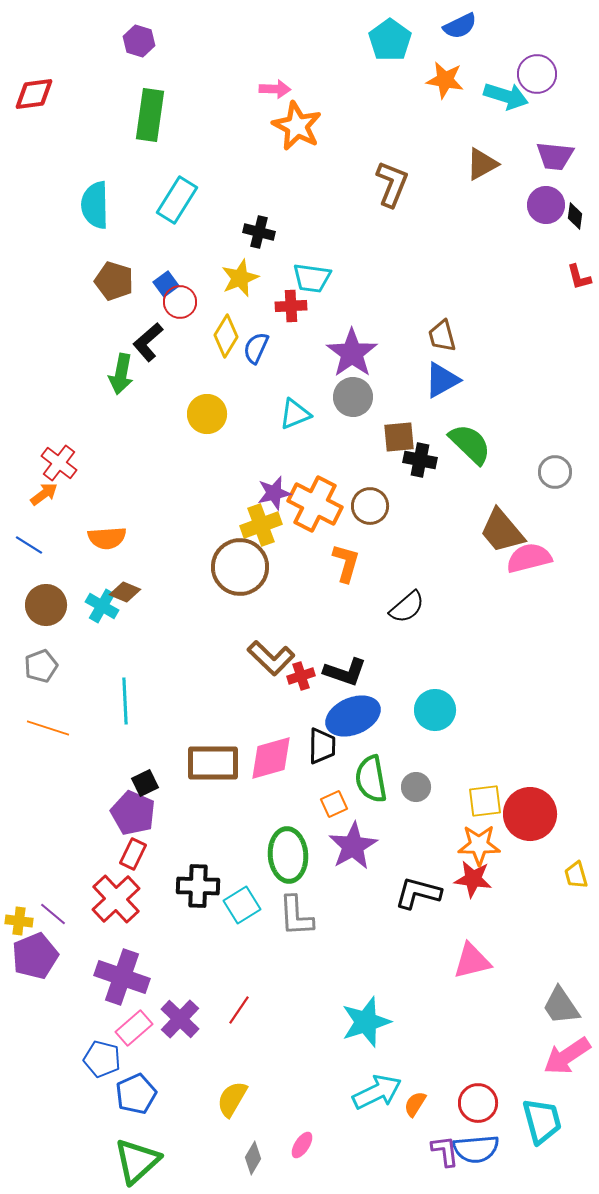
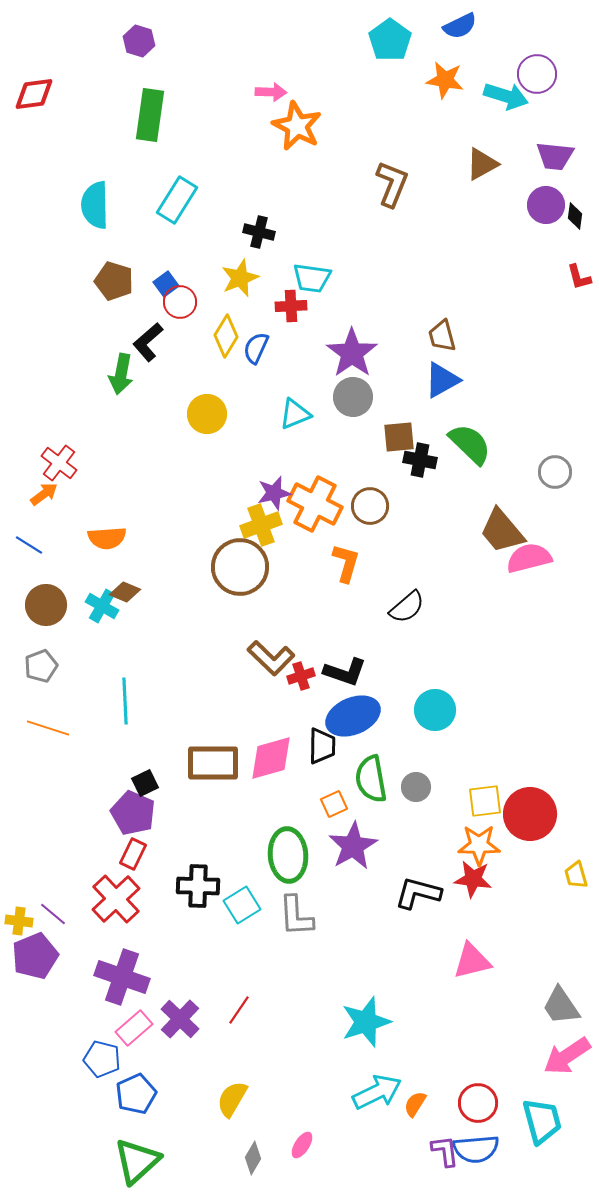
pink arrow at (275, 89): moved 4 px left, 3 px down
